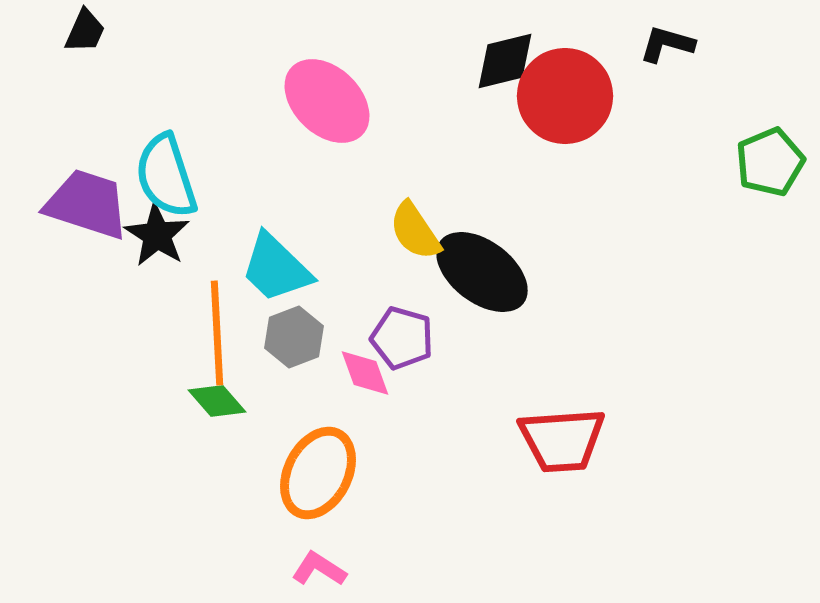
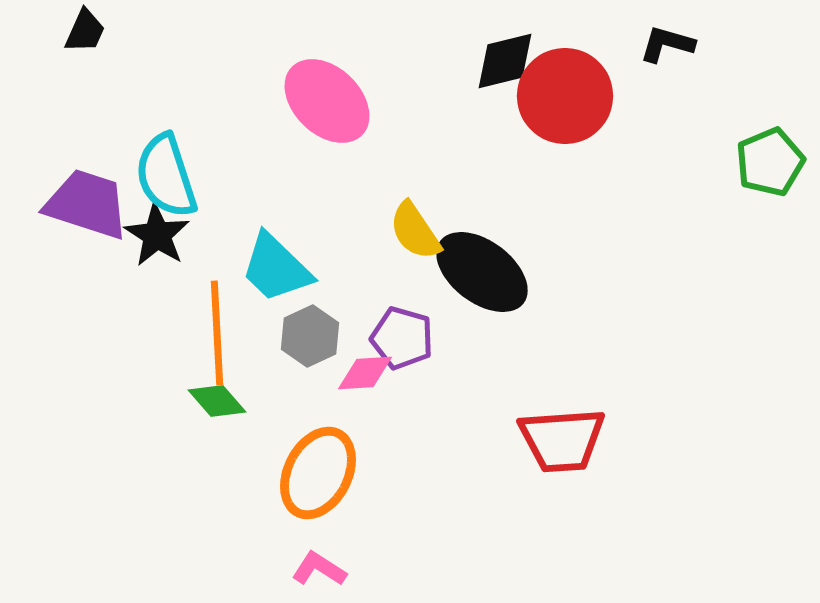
gray hexagon: moved 16 px right, 1 px up; rotated 4 degrees counterclockwise
pink diamond: rotated 74 degrees counterclockwise
